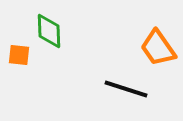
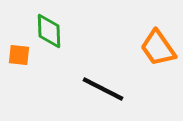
black line: moved 23 px left; rotated 9 degrees clockwise
